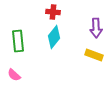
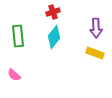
red cross: rotated 24 degrees counterclockwise
green rectangle: moved 5 px up
yellow rectangle: moved 1 px right, 2 px up
